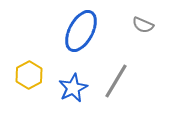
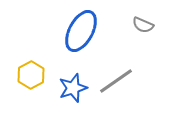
yellow hexagon: moved 2 px right
gray line: rotated 24 degrees clockwise
blue star: rotated 8 degrees clockwise
